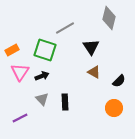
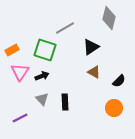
black triangle: rotated 30 degrees clockwise
